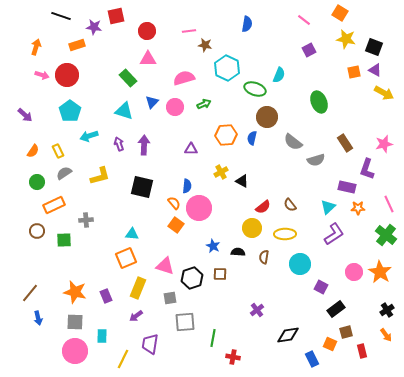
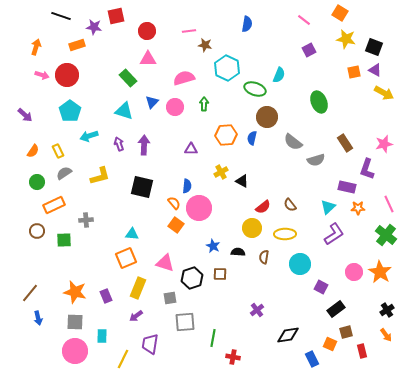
green arrow at (204, 104): rotated 64 degrees counterclockwise
pink triangle at (165, 266): moved 3 px up
